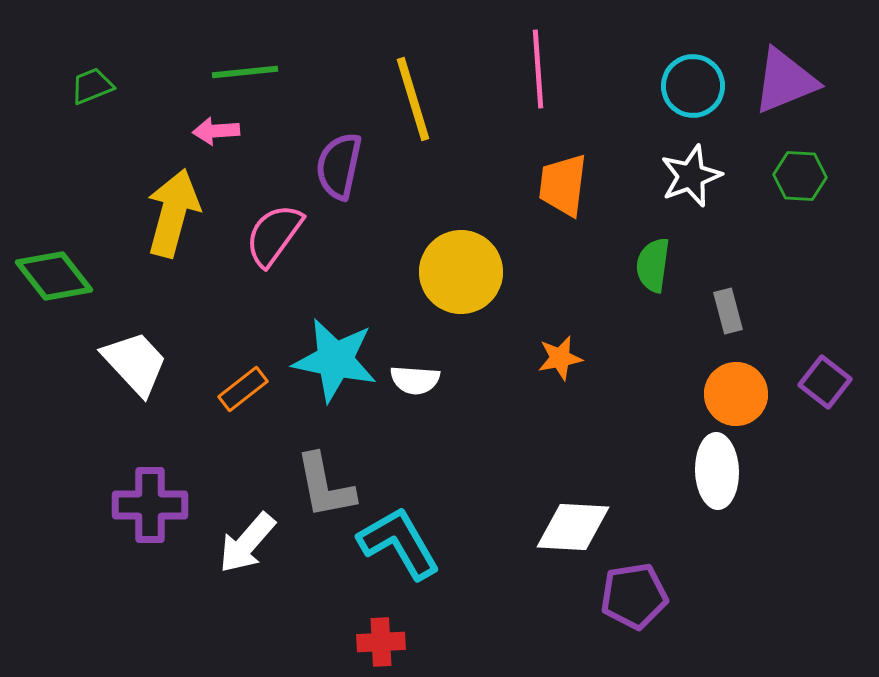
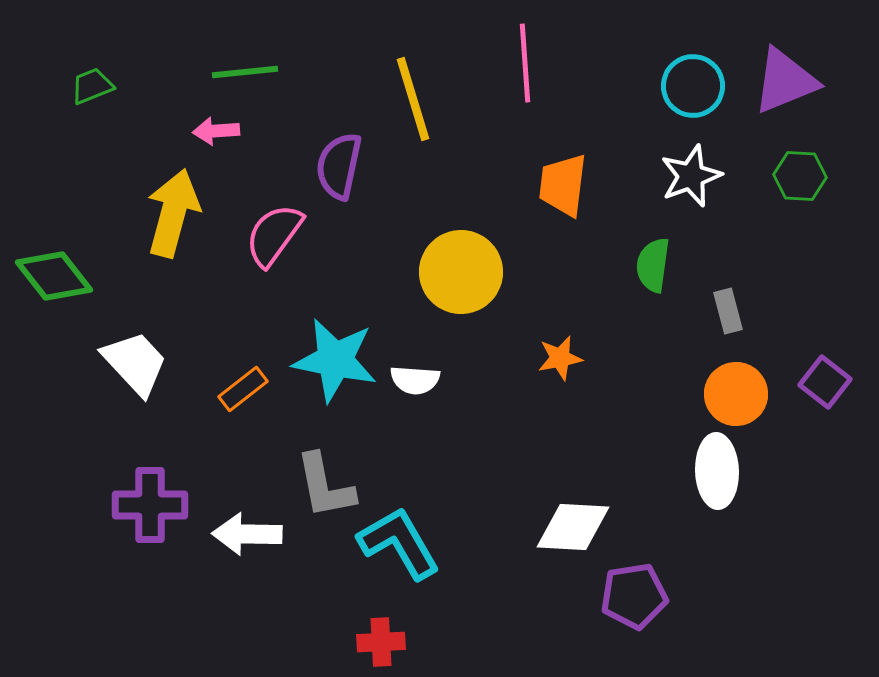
pink line: moved 13 px left, 6 px up
white arrow: moved 9 px up; rotated 50 degrees clockwise
